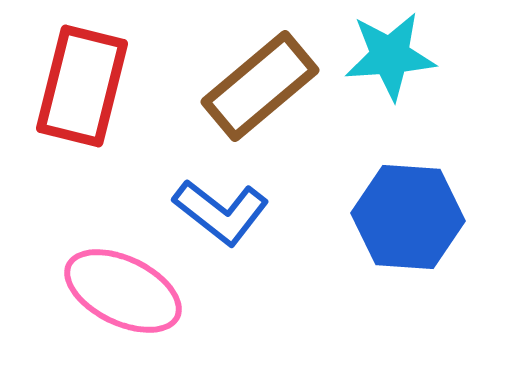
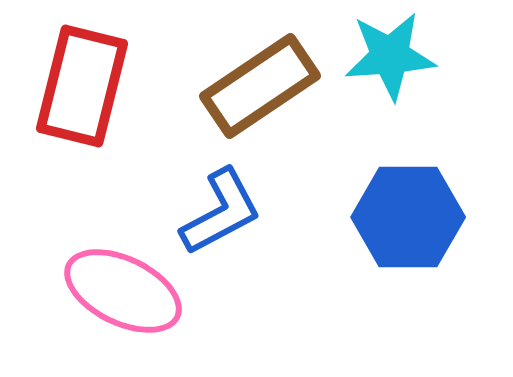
brown rectangle: rotated 6 degrees clockwise
blue L-shape: rotated 66 degrees counterclockwise
blue hexagon: rotated 4 degrees counterclockwise
